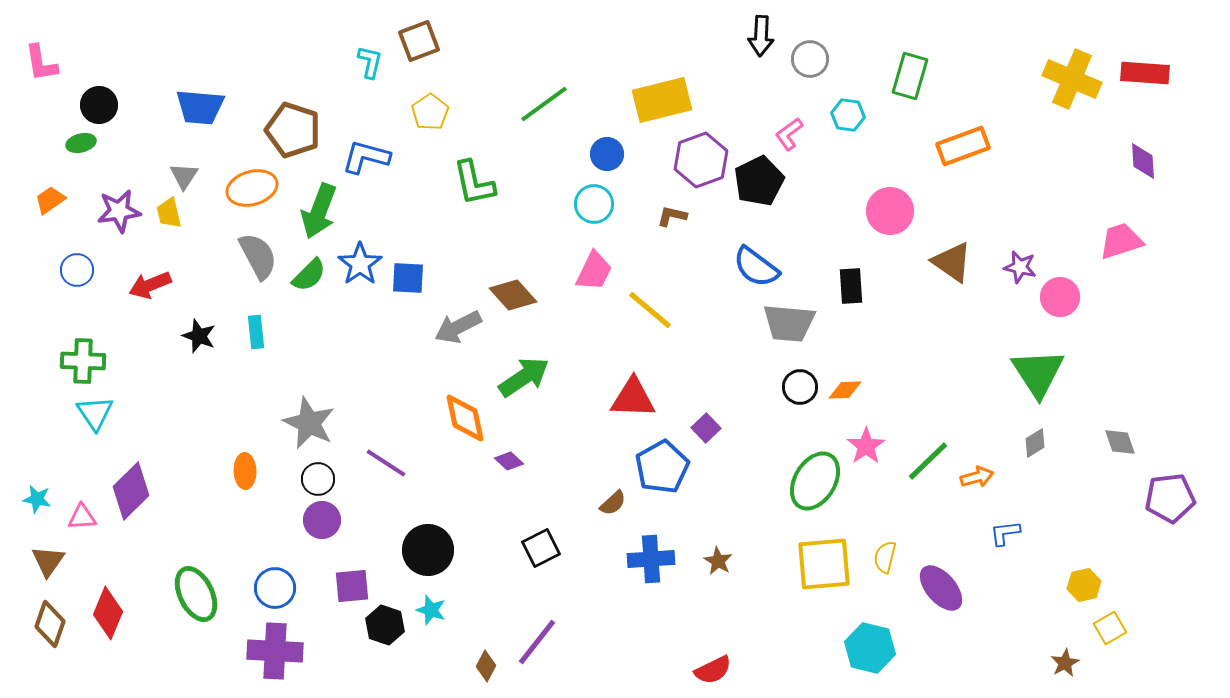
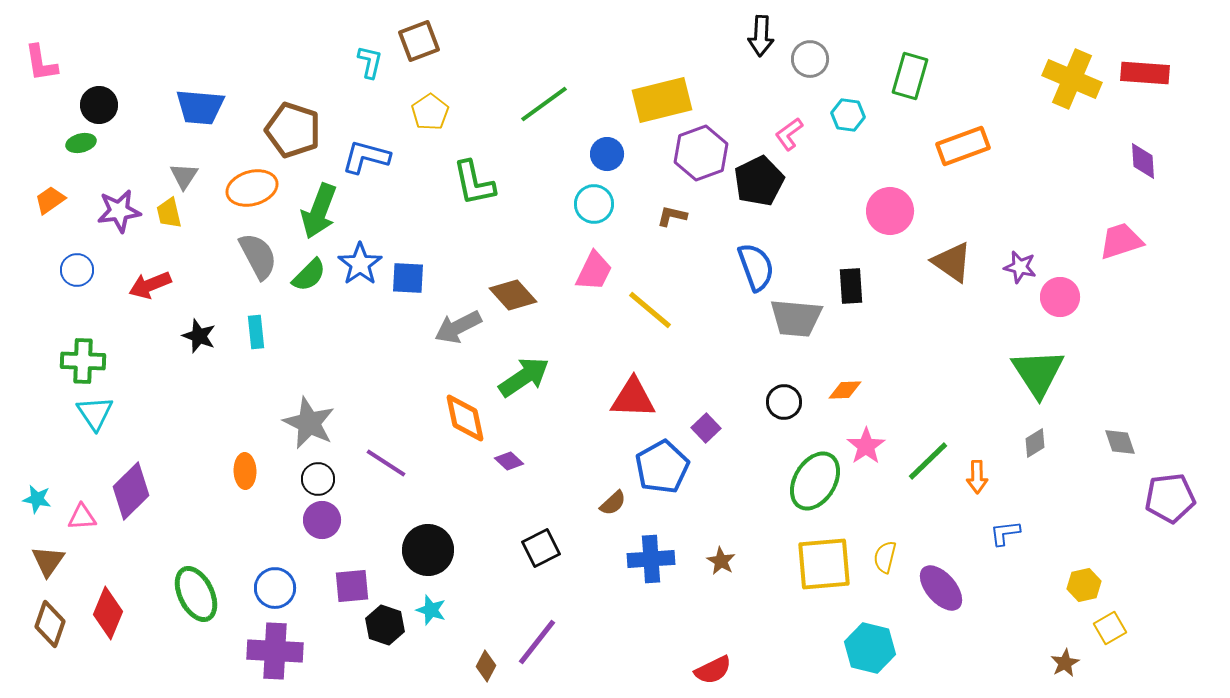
purple hexagon at (701, 160): moved 7 px up
blue semicircle at (756, 267): rotated 147 degrees counterclockwise
gray trapezoid at (789, 323): moved 7 px right, 5 px up
black circle at (800, 387): moved 16 px left, 15 px down
orange arrow at (977, 477): rotated 104 degrees clockwise
brown star at (718, 561): moved 3 px right
